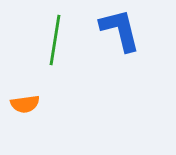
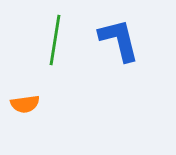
blue L-shape: moved 1 px left, 10 px down
